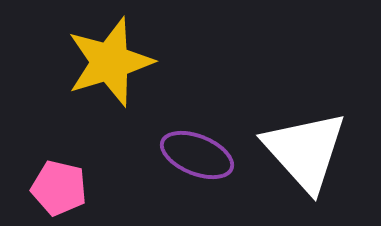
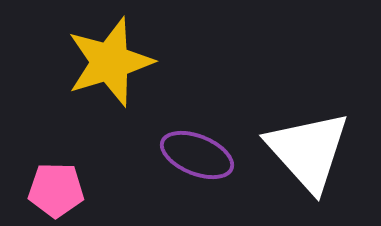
white triangle: moved 3 px right
pink pentagon: moved 3 px left, 2 px down; rotated 12 degrees counterclockwise
